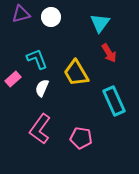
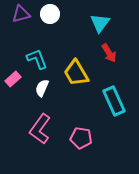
white circle: moved 1 px left, 3 px up
